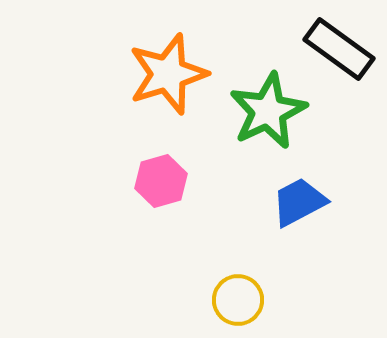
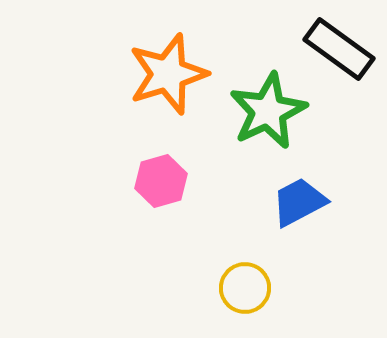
yellow circle: moved 7 px right, 12 px up
